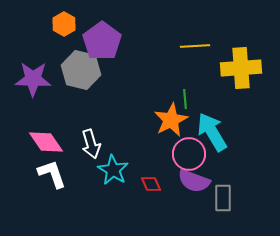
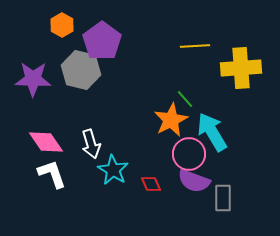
orange hexagon: moved 2 px left, 1 px down
green line: rotated 36 degrees counterclockwise
